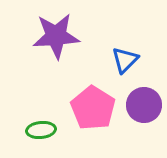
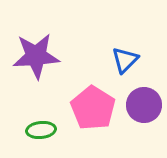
purple star: moved 20 px left, 20 px down
